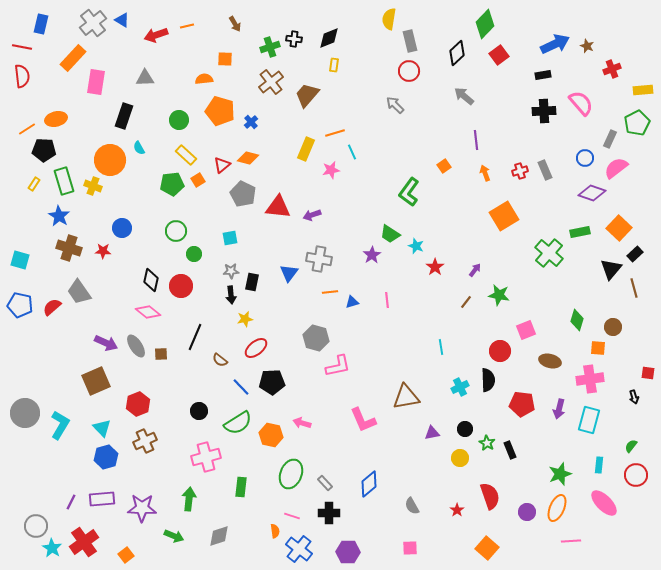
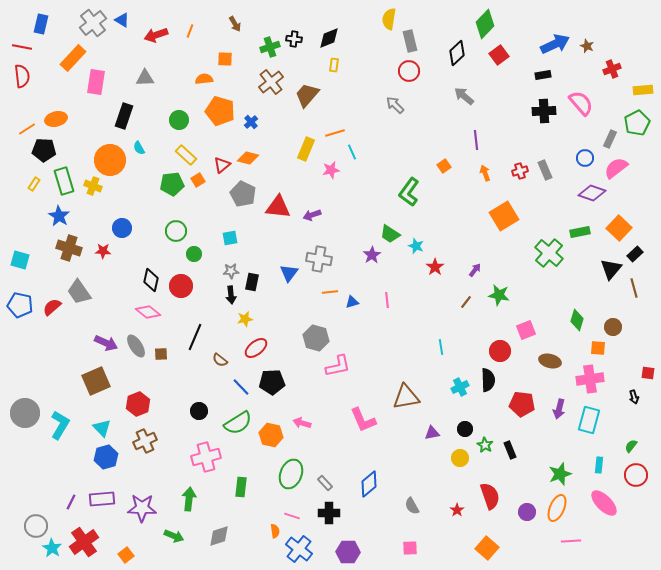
orange line at (187, 26): moved 3 px right, 5 px down; rotated 56 degrees counterclockwise
green star at (487, 443): moved 2 px left, 2 px down
